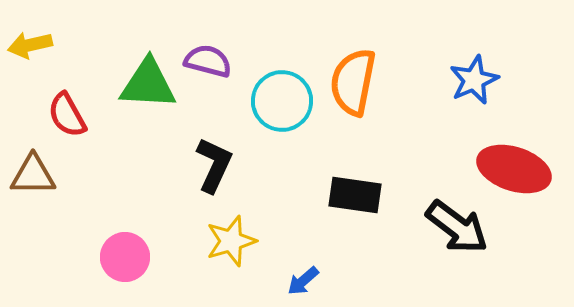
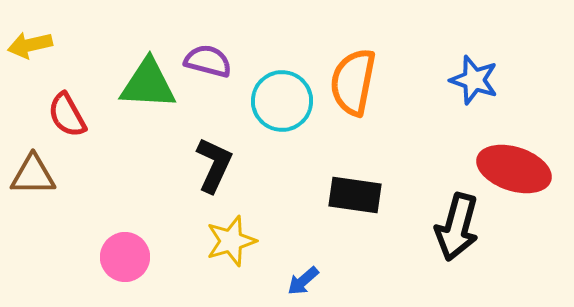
blue star: rotated 30 degrees counterclockwise
black arrow: rotated 68 degrees clockwise
